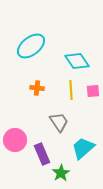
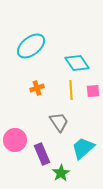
cyan diamond: moved 2 px down
orange cross: rotated 24 degrees counterclockwise
